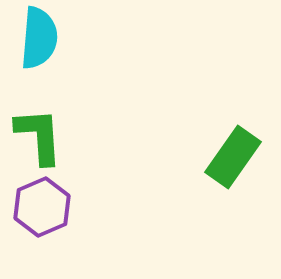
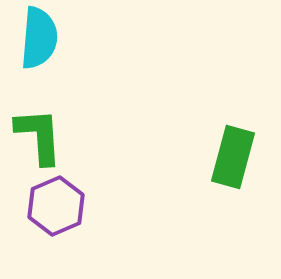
green rectangle: rotated 20 degrees counterclockwise
purple hexagon: moved 14 px right, 1 px up
